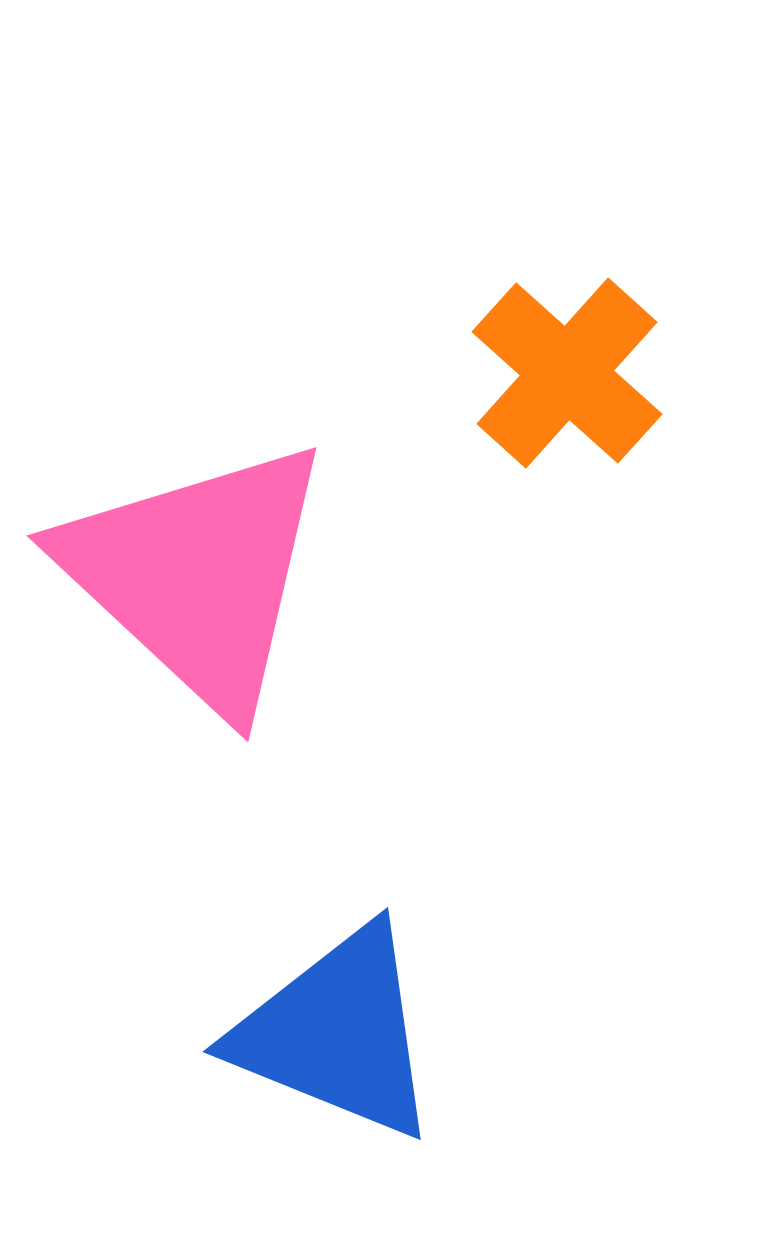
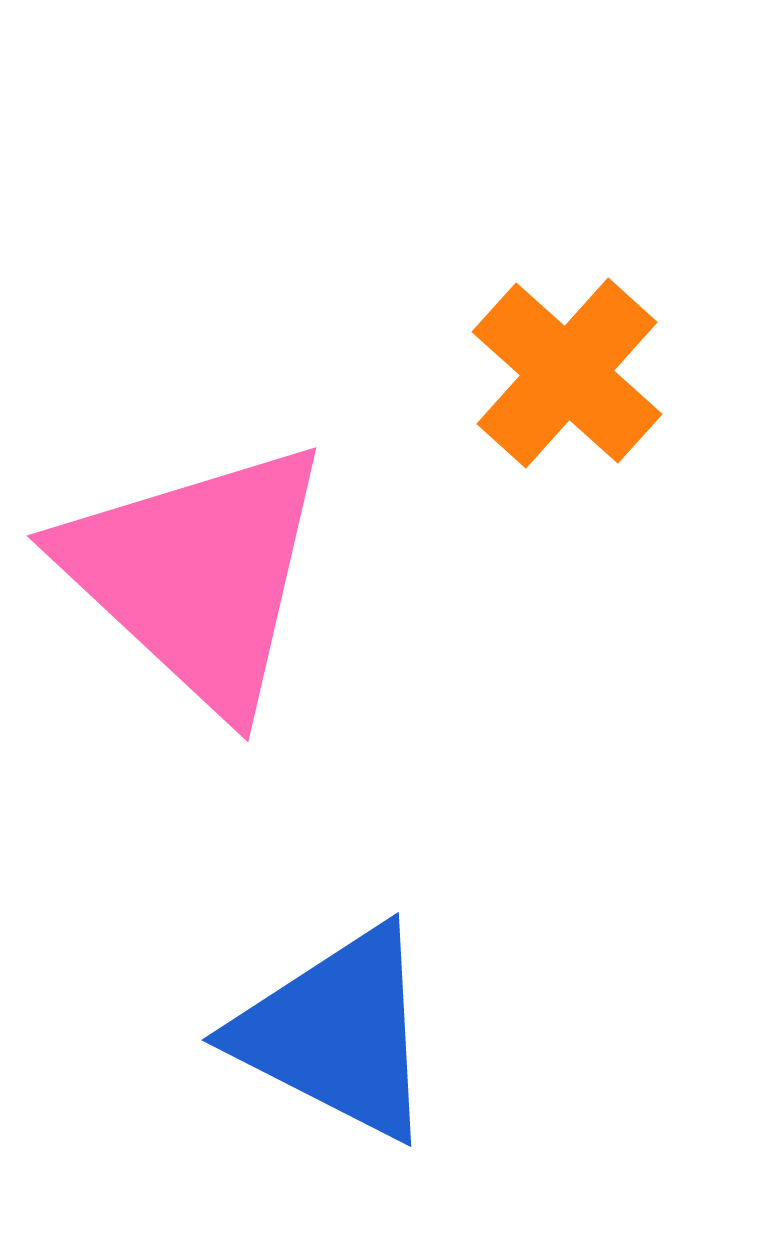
blue triangle: rotated 5 degrees clockwise
